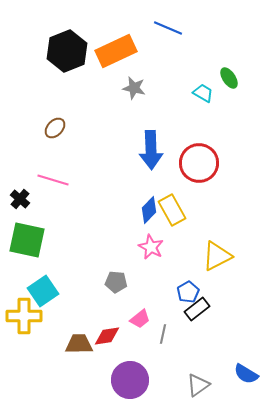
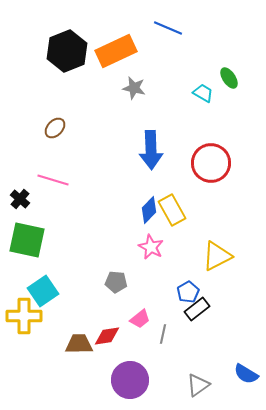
red circle: moved 12 px right
